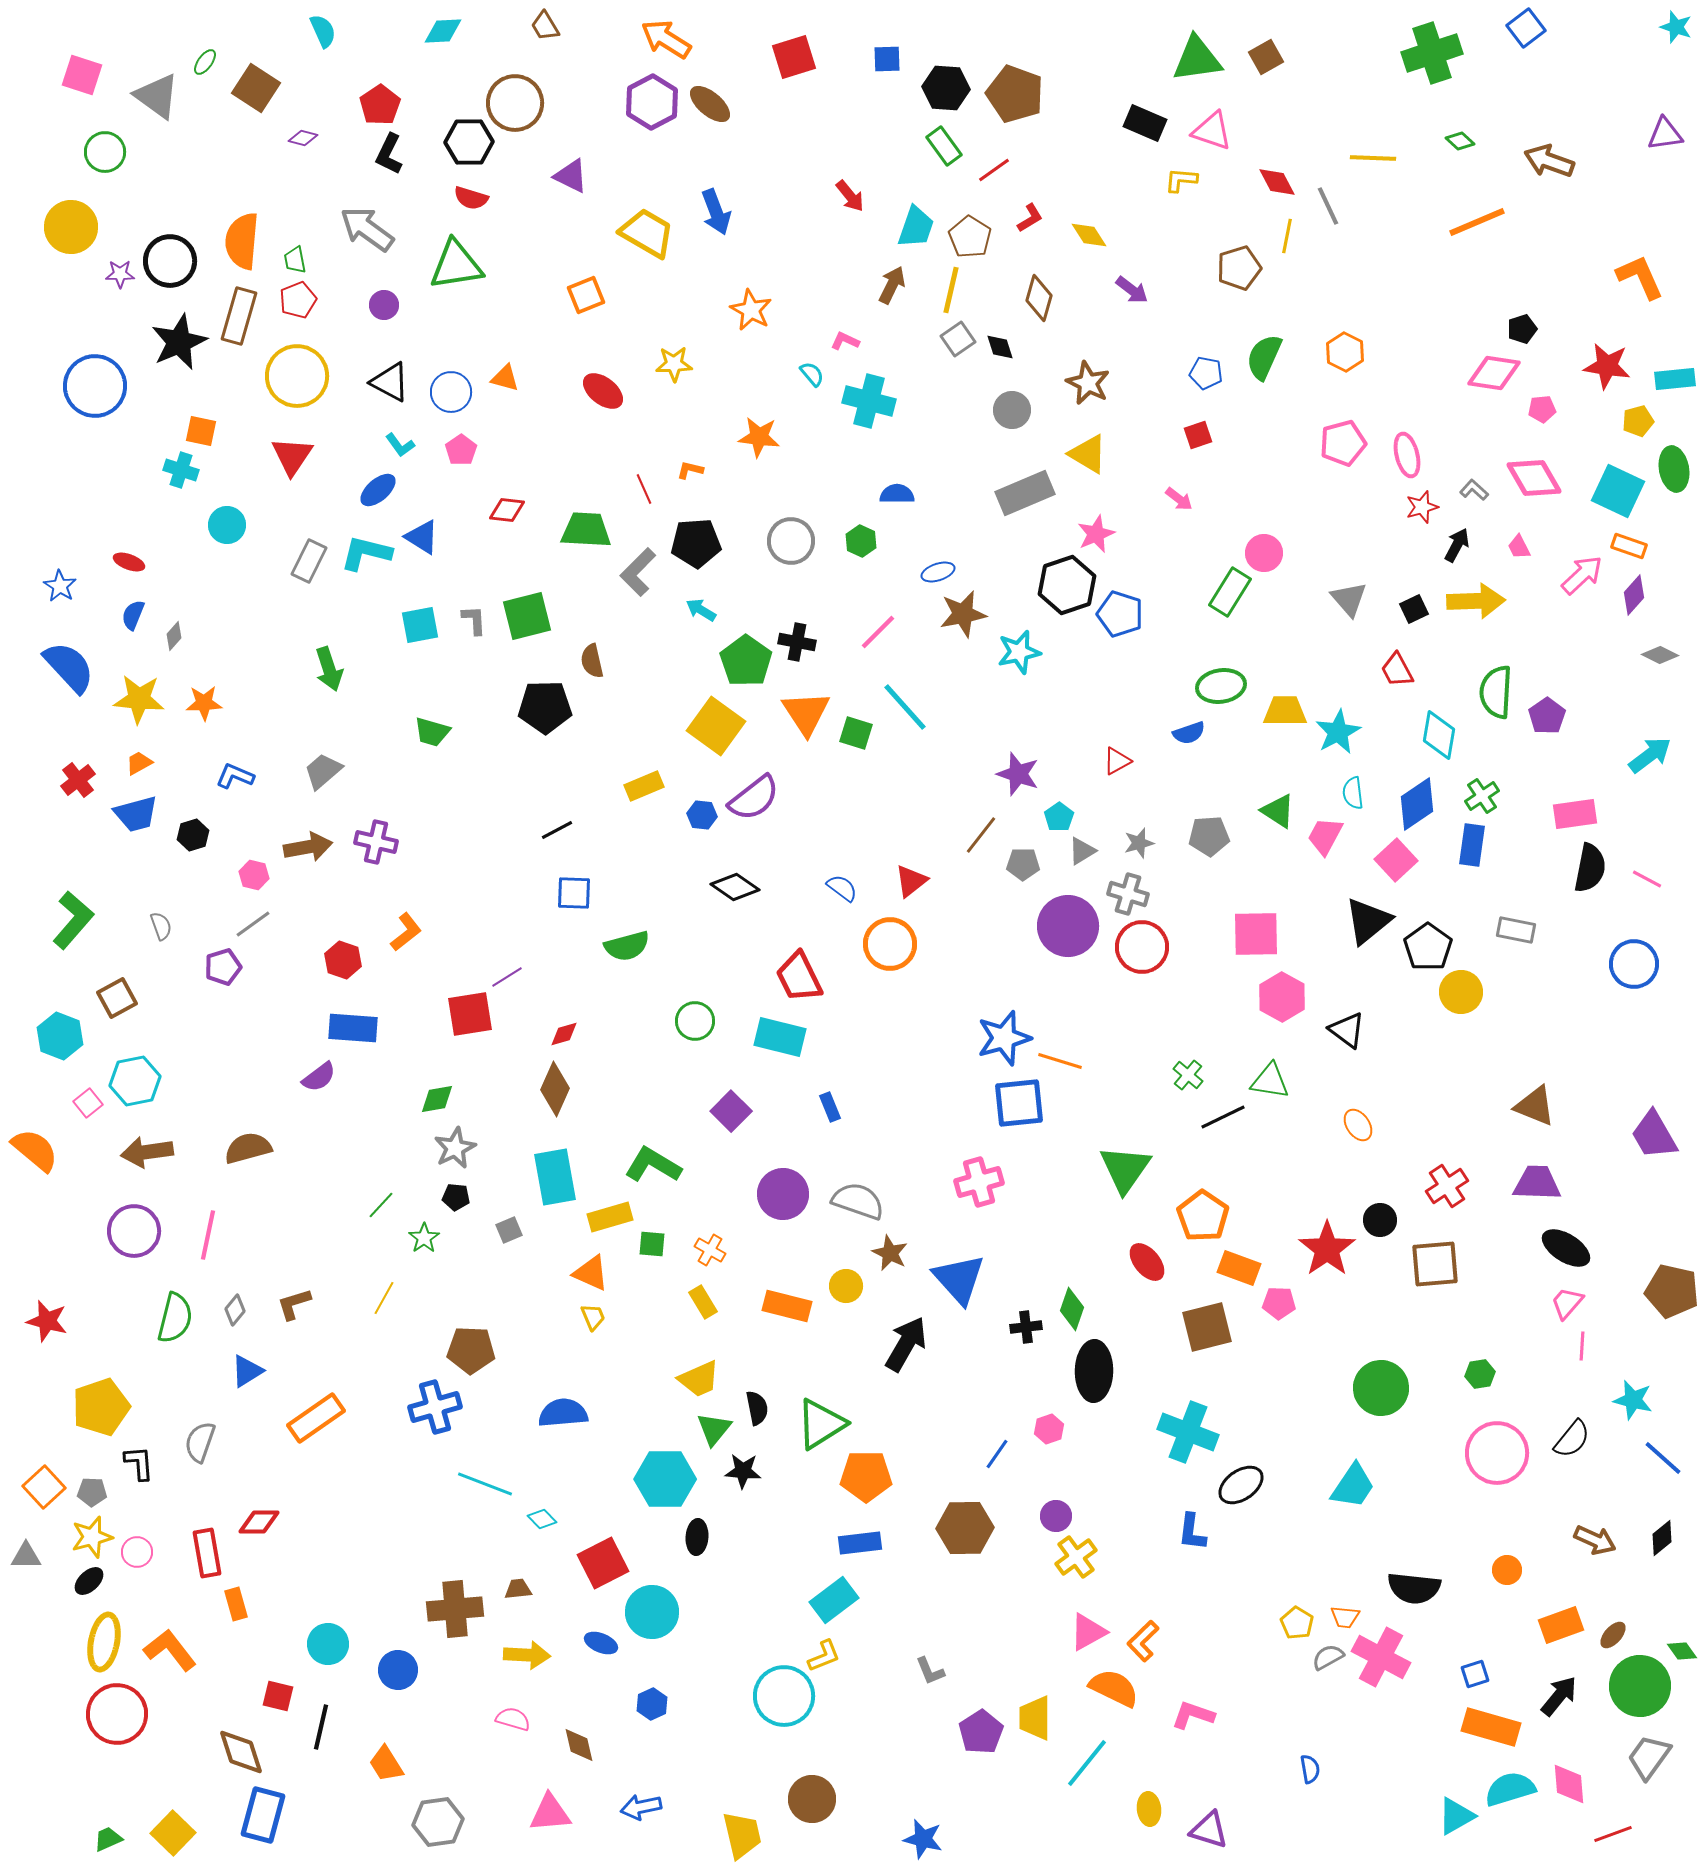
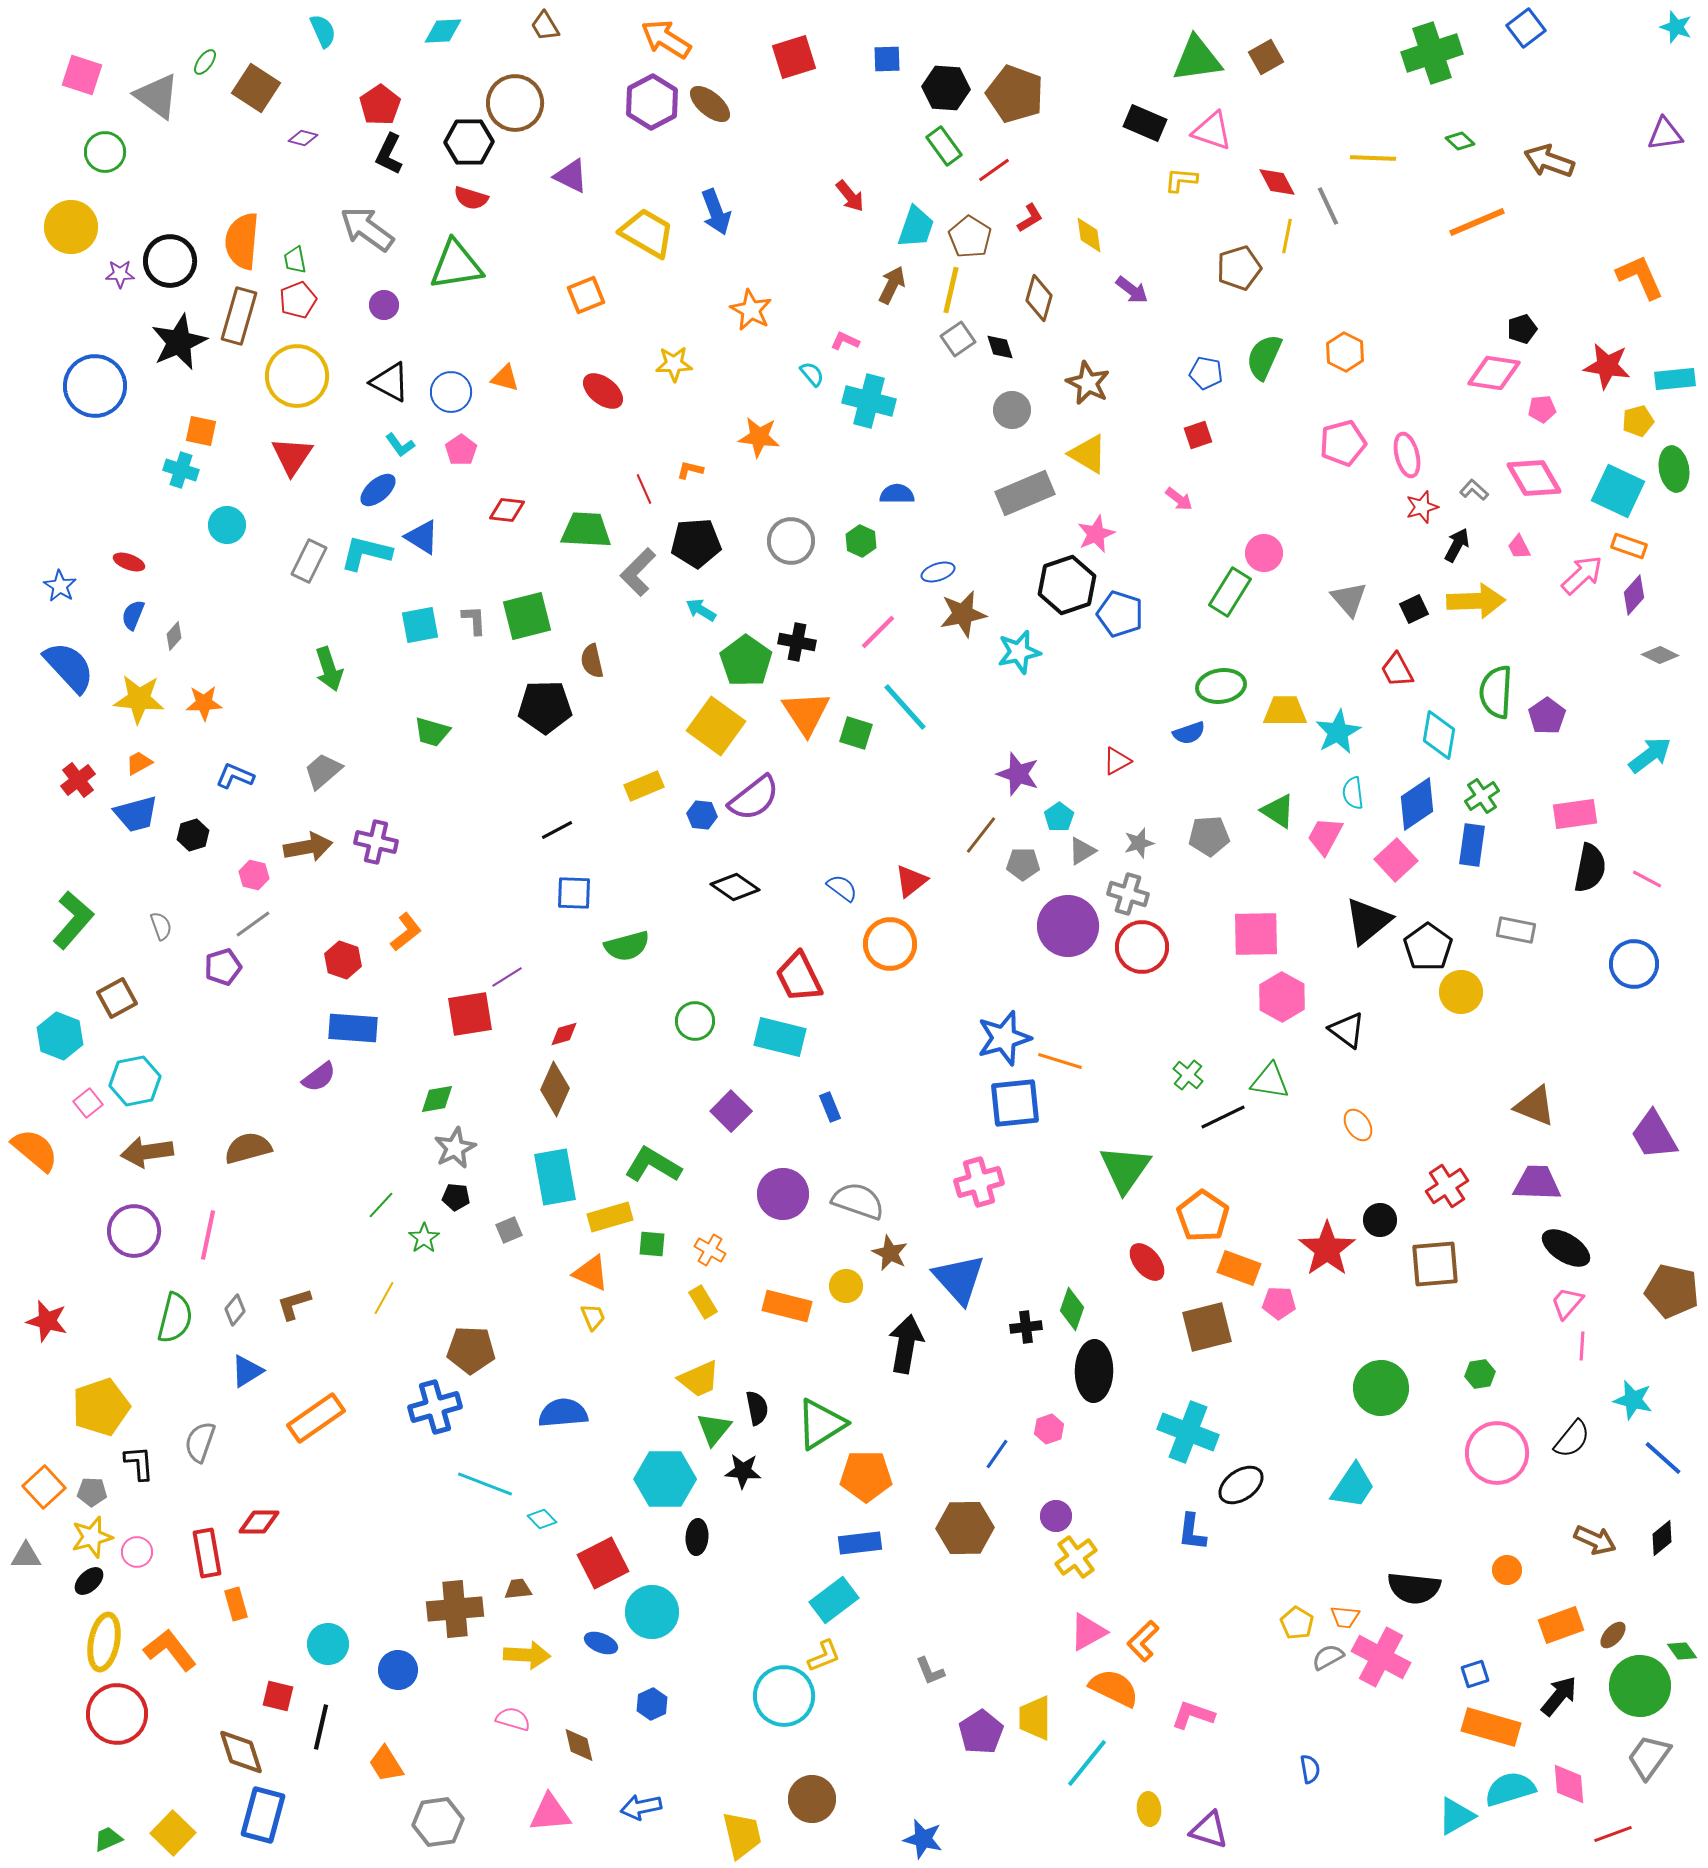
yellow diamond at (1089, 235): rotated 24 degrees clockwise
blue square at (1019, 1103): moved 4 px left
black arrow at (906, 1344): rotated 20 degrees counterclockwise
